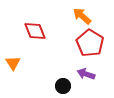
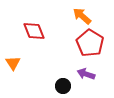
red diamond: moved 1 px left
